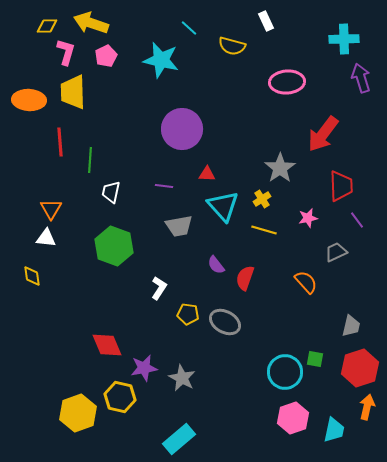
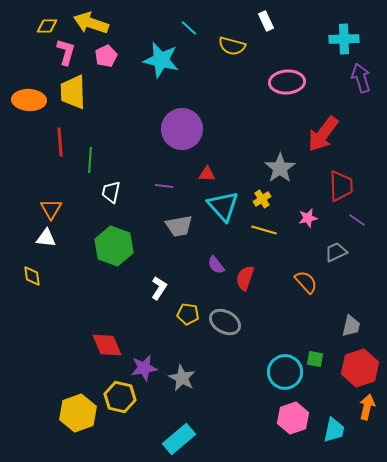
purple line at (357, 220): rotated 18 degrees counterclockwise
